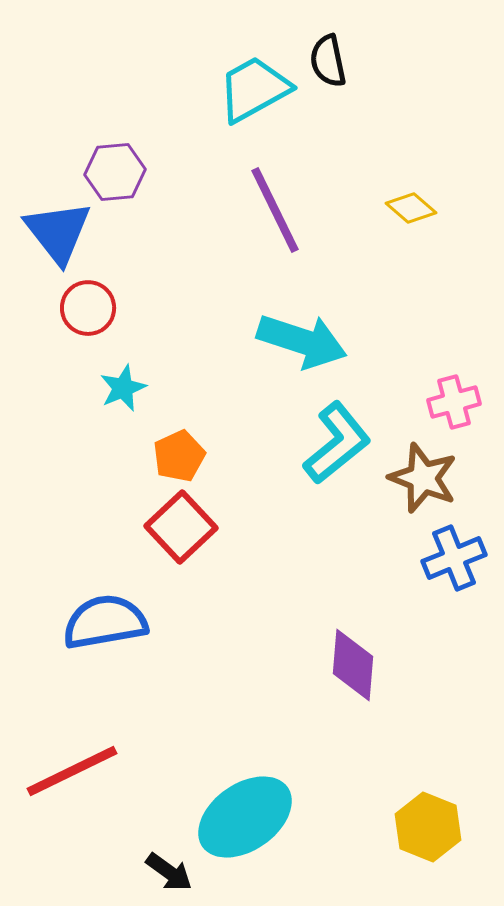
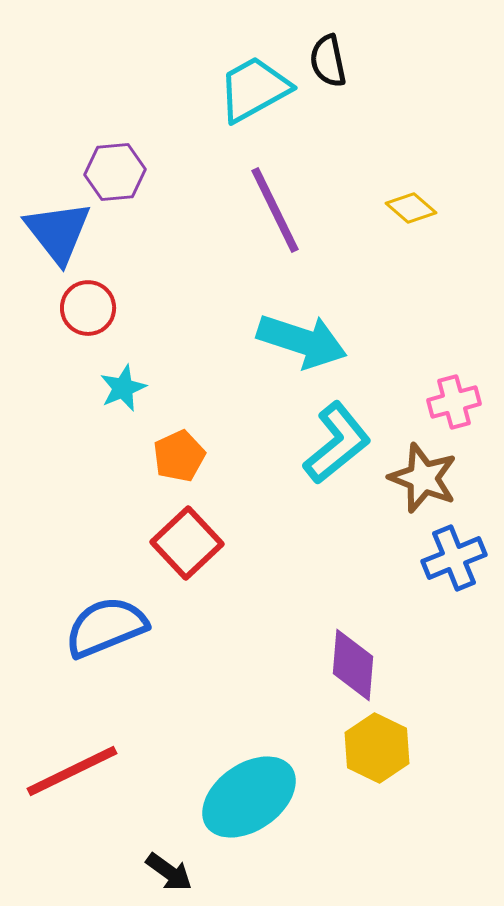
red square: moved 6 px right, 16 px down
blue semicircle: moved 1 px right, 5 px down; rotated 12 degrees counterclockwise
cyan ellipse: moved 4 px right, 20 px up
yellow hexagon: moved 51 px left, 79 px up; rotated 4 degrees clockwise
